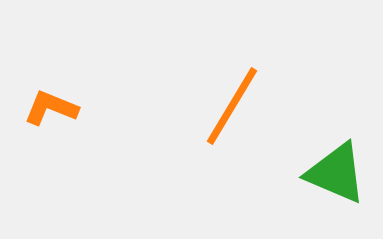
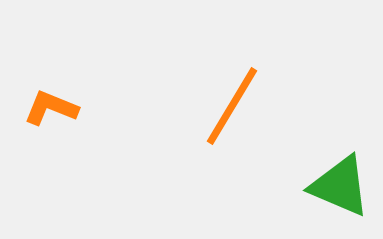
green triangle: moved 4 px right, 13 px down
